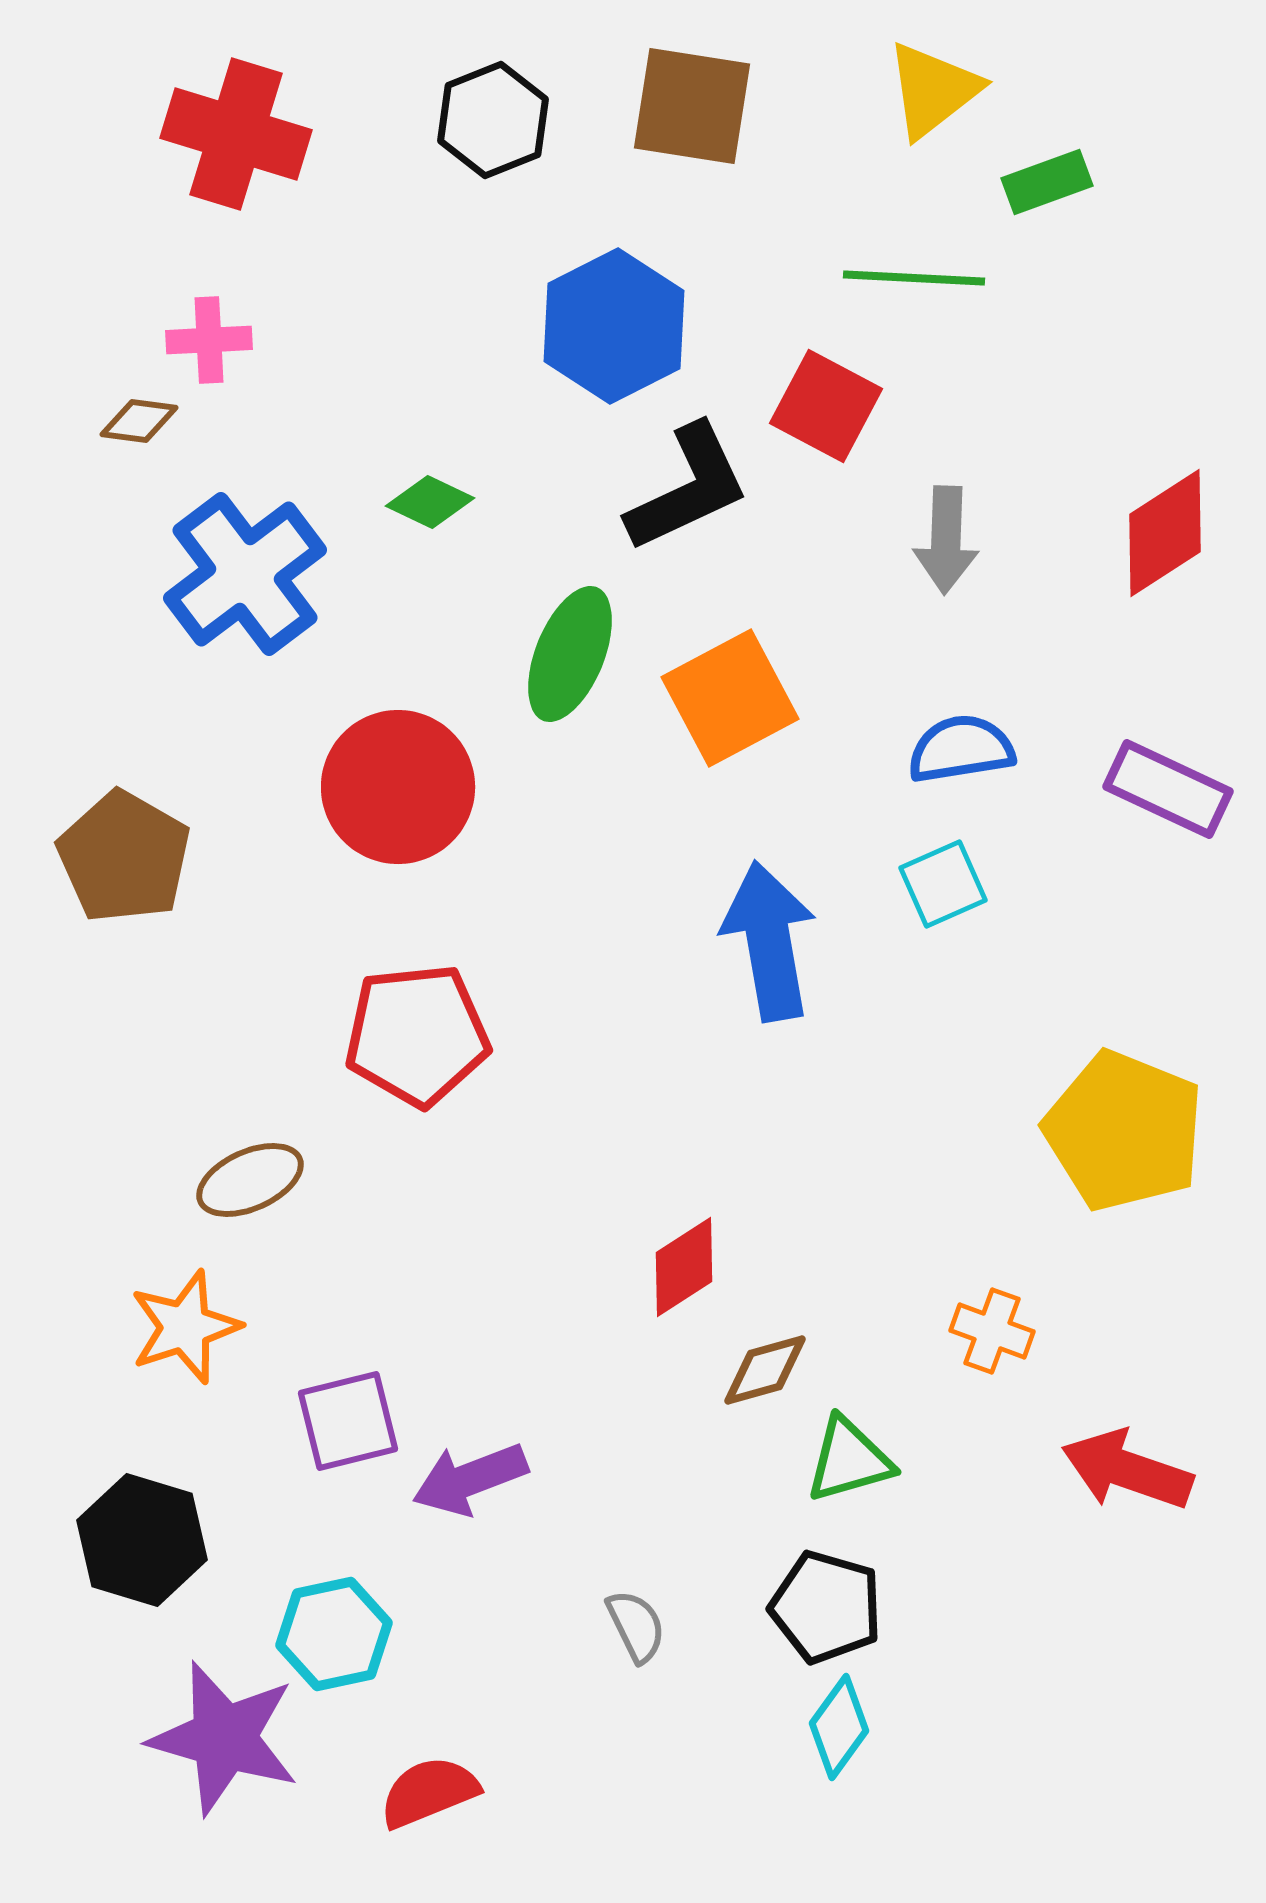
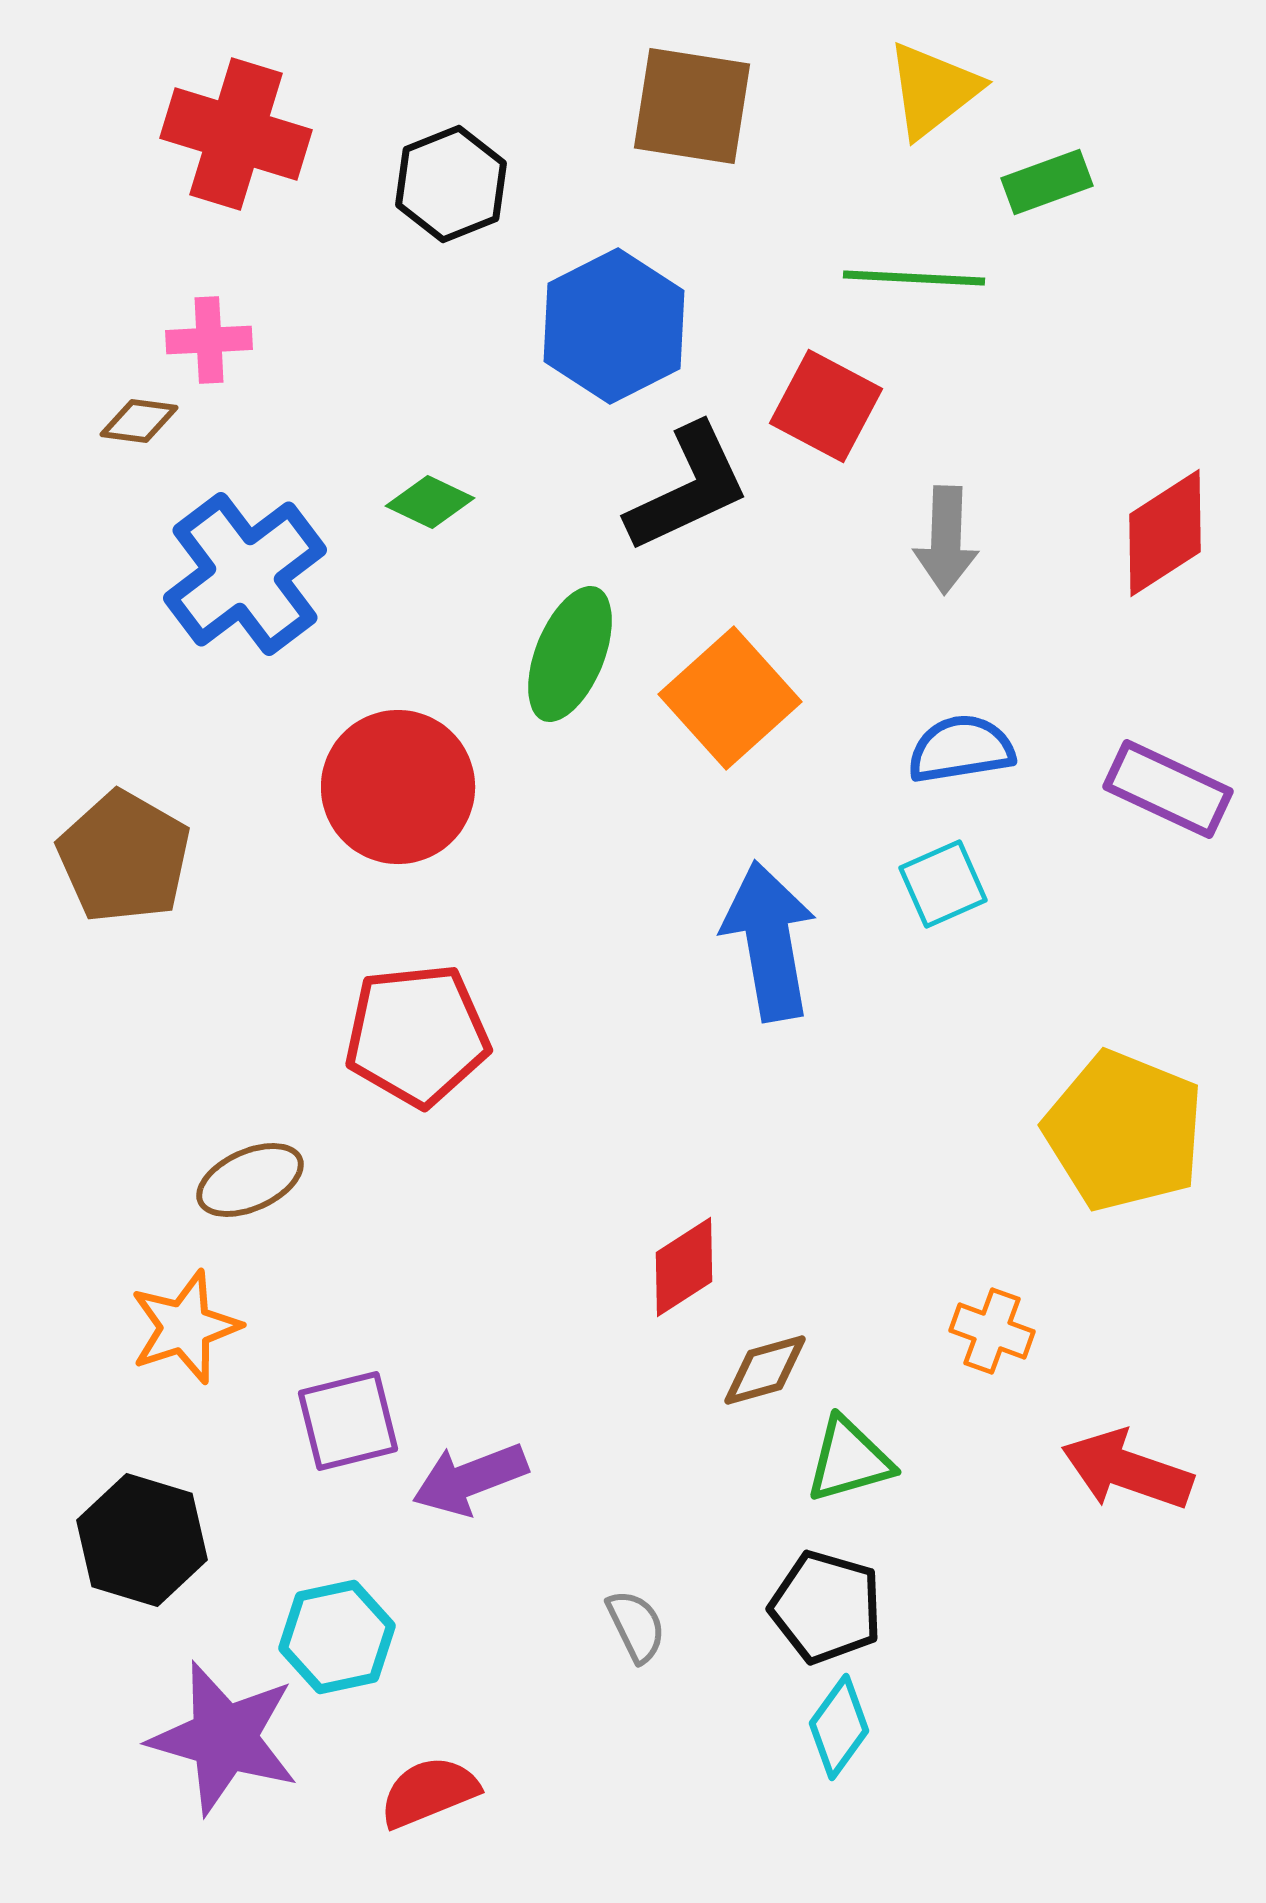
black hexagon at (493, 120): moved 42 px left, 64 px down
orange square at (730, 698): rotated 14 degrees counterclockwise
cyan hexagon at (334, 1634): moved 3 px right, 3 px down
